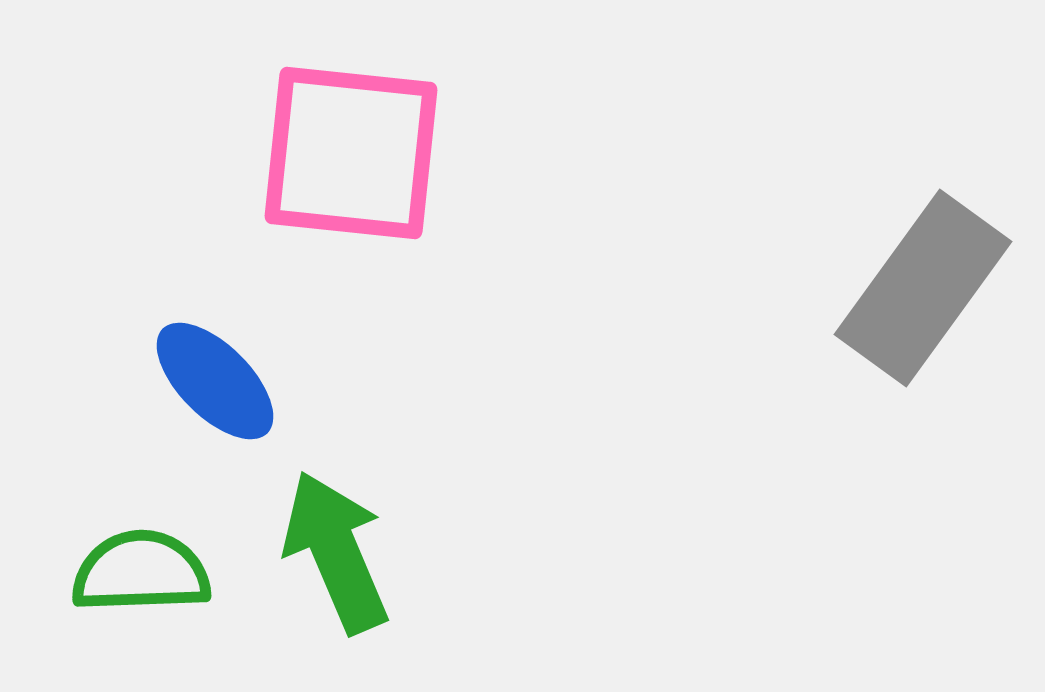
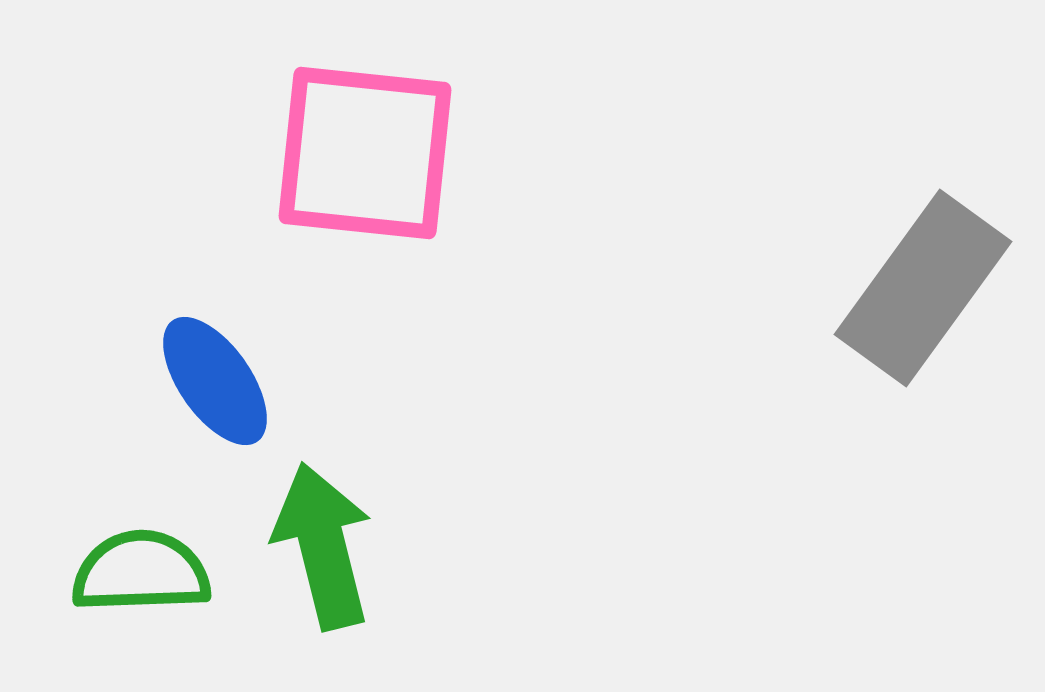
pink square: moved 14 px right
blue ellipse: rotated 10 degrees clockwise
green arrow: moved 13 px left, 6 px up; rotated 9 degrees clockwise
